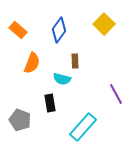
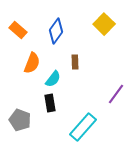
blue diamond: moved 3 px left, 1 px down
brown rectangle: moved 1 px down
cyan semicircle: moved 9 px left; rotated 66 degrees counterclockwise
purple line: rotated 65 degrees clockwise
